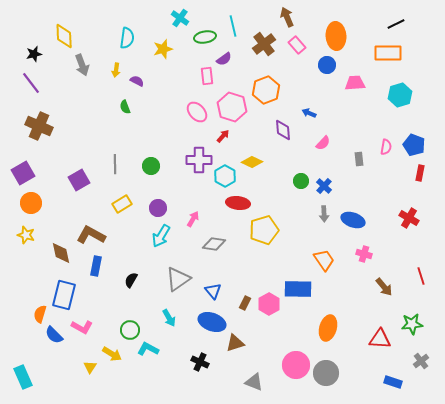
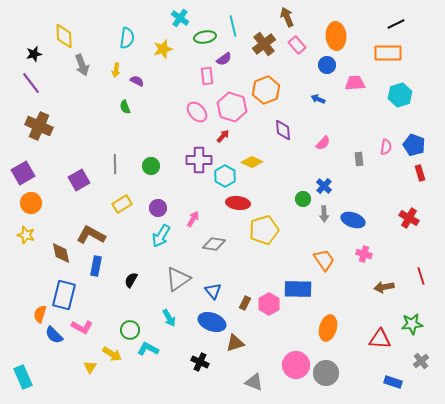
blue arrow at (309, 113): moved 9 px right, 14 px up
red rectangle at (420, 173): rotated 28 degrees counterclockwise
green circle at (301, 181): moved 2 px right, 18 px down
brown arrow at (384, 287): rotated 120 degrees clockwise
